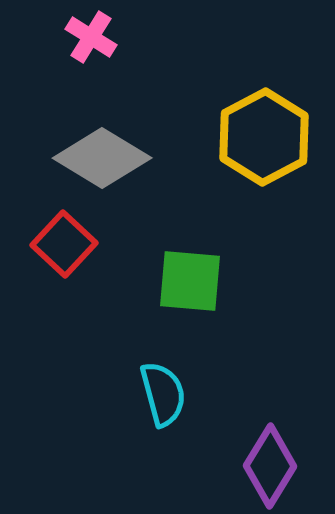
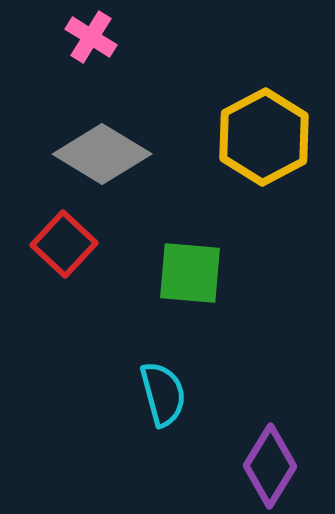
gray diamond: moved 4 px up
green square: moved 8 px up
